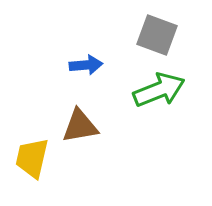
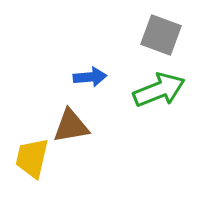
gray square: moved 4 px right
blue arrow: moved 4 px right, 12 px down
brown triangle: moved 9 px left
